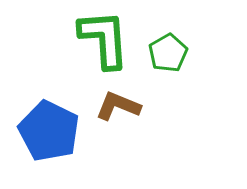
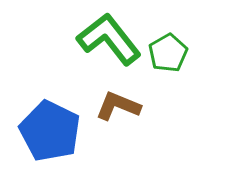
green L-shape: moved 5 px right; rotated 34 degrees counterclockwise
blue pentagon: moved 1 px right
